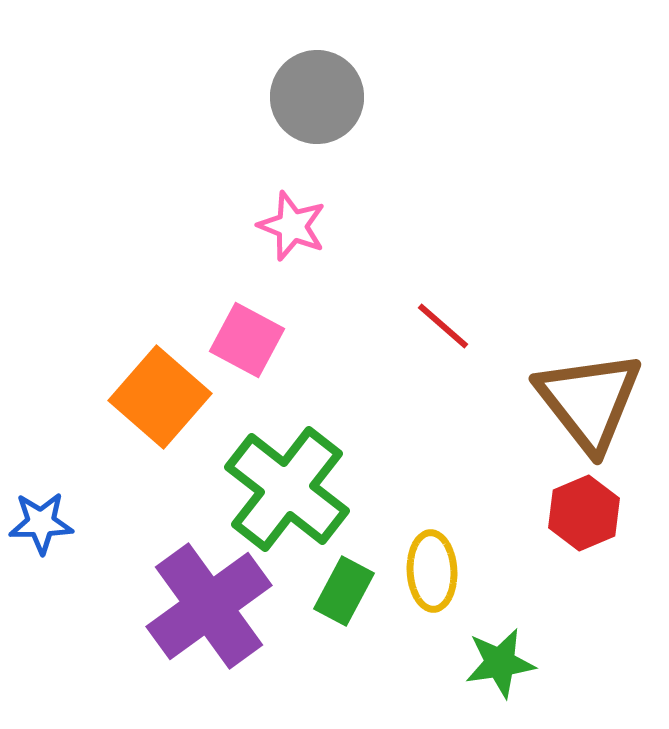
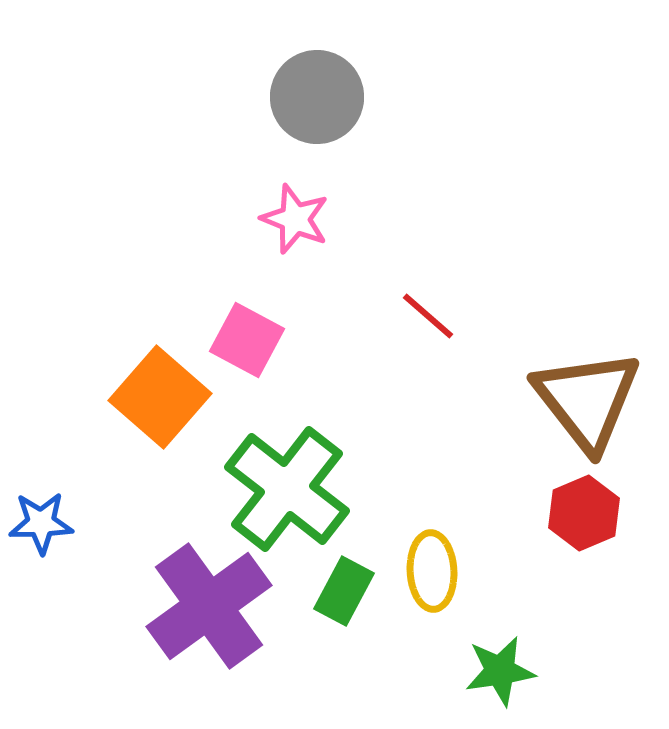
pink star: moved 3 px right, 7 px up
red line: moved 15 px left, 10 px up
brown triangle: moved 2 px left, 1 px up
green star: moved 8 px down
